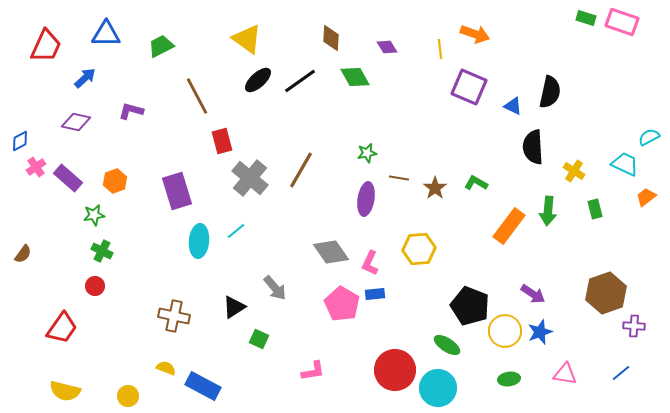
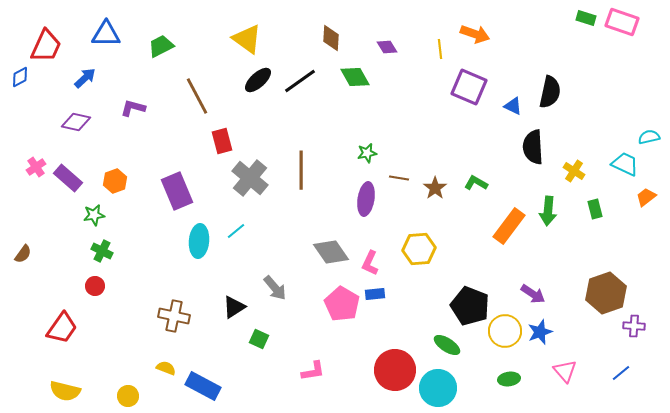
purple L-shape at (131, 111): moved 2 px right, 3 px up
cyan semicircle at (649, 137): rotated 15 degrees clockwise
blue diamond at (20, 141): moved 64 px up
brown line at (301, 170): rotated 30 degrees counterclockwise
purple rectangle at (177, 191): rotated 6 degrees counterclockwise
pink triangle at (565, 374): moved 3 px up; rotated 40 degrees clockwise
